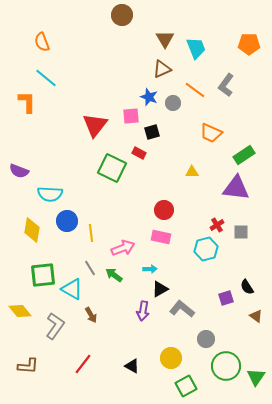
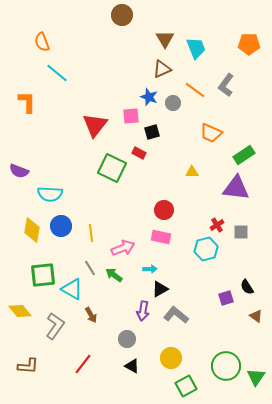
cyan line at (46, 78): moved 11 px right, 5 px up
blue circle at (67, 221): moved 6 px left, 5 px down
gray L-shape at (182, 309): moved 6 px left, 6 px down
gray circle at (206, 339): moved 79 px left
